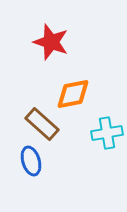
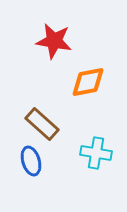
red star: moved 3 px right, 1 px up; rotated 9 degrees counterclockwise
orange diamond: moved 15 px right, 12 px up
cyan cross: moved 11 px left, 20 px down; rotated 20 degrees clockwise
